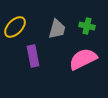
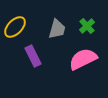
green cross: rotated 35 degrees clockwise
purple rectangle: rotated 15 degrees counterclockwise
